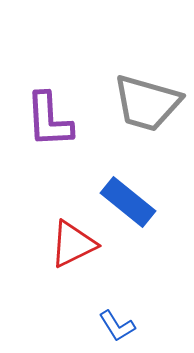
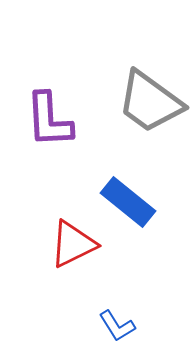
gray trapezoid: moved 3 px right, 1 px up; rotated 20 degrees clockwise
